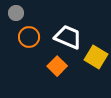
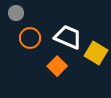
orange circle: moved 1 px right, 1 px down
yellow square: moved 4 px up
